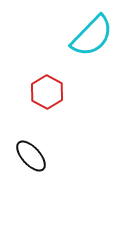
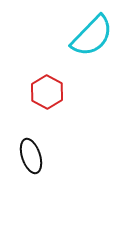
black ellipse: rotated 24 degrees clockwise
